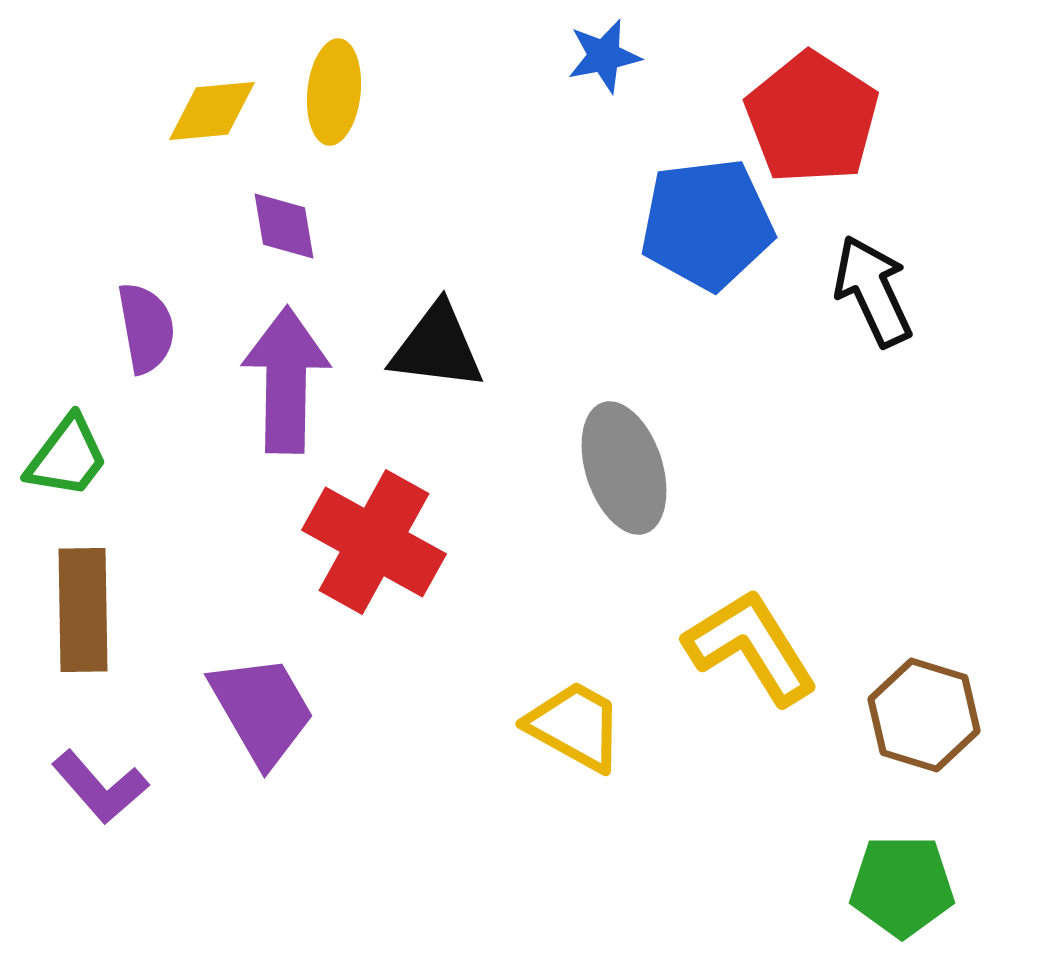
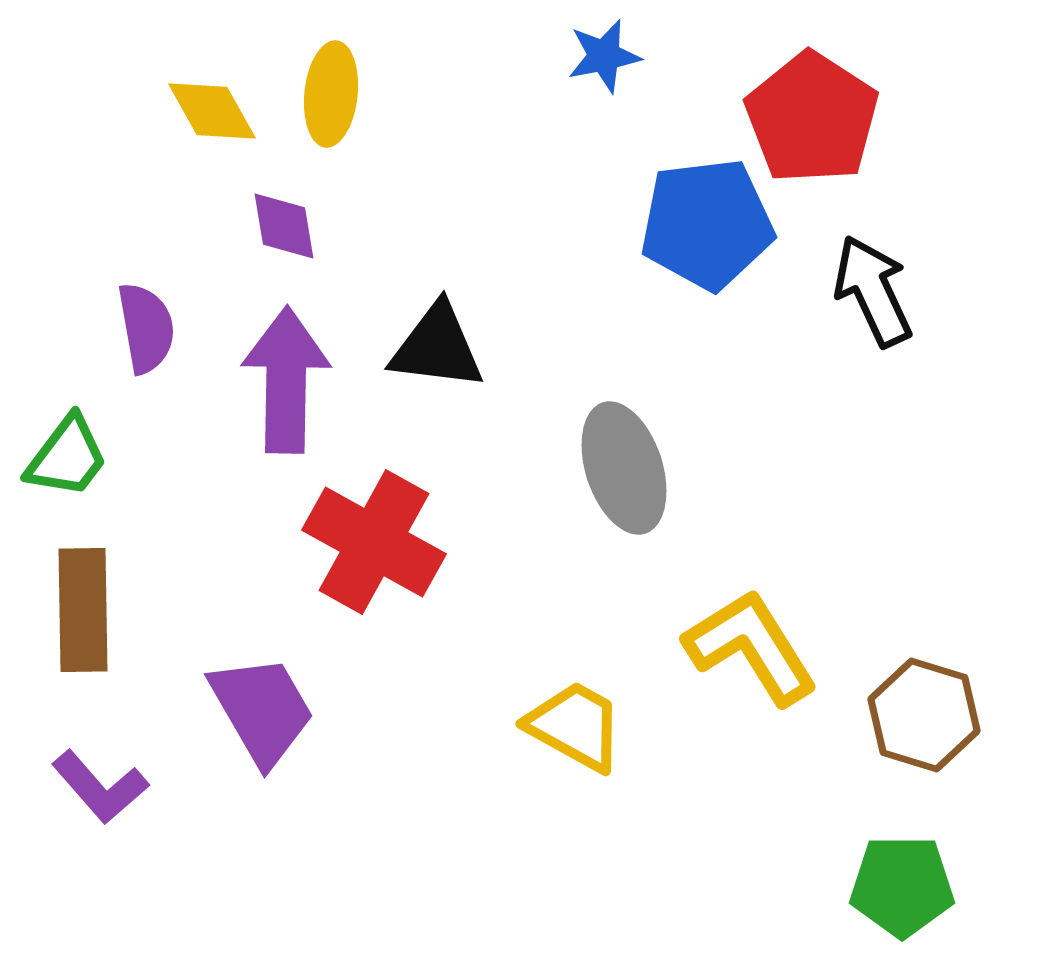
yellow ellipse: moved 3 px left, 2 px down
yellow diamond: rotated 66 degrees clockwise
